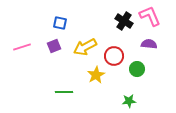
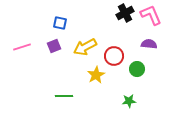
pink L-shape: moved 1 px right, 1 px up
black cross: moved 1 px right, 8 px up; rotated 30 degrees clockwise
green line: moved 4 px down
